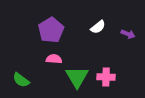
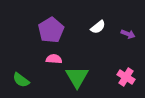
pink cross: moved 20 px right; rotated 30 degrees clockwise
